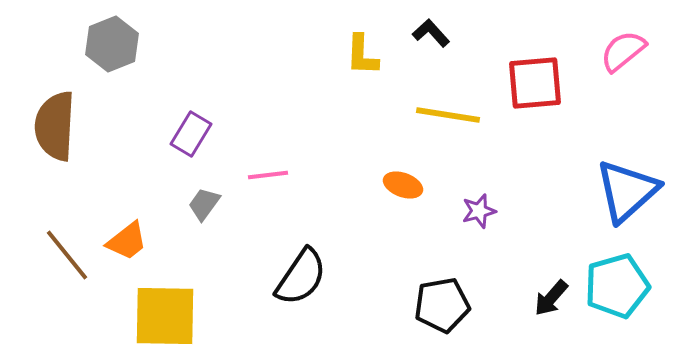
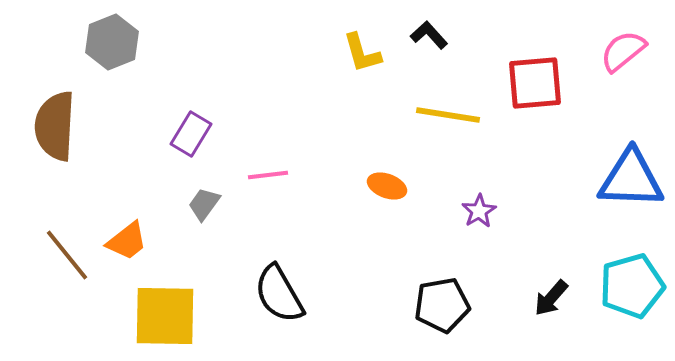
black L-shape: moved 2 px left, 2 px down
gray hexagon: moved 2 px up
yellow L-shape: moved 2 px up; rotated 18 degrees counterclockwise
orange ellipse: moved 16 px left, 1 px down
blue triangle: moved 4 px right, 12 px up; rotated 44 degrees clockwise
purple star: rotated 16 degrees counterclockwise
black semicircle: moved 22 px left, 17 px down; rotated 116 degrees clockwise
cyan pentagon: moved 15 px right
